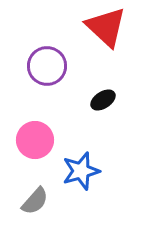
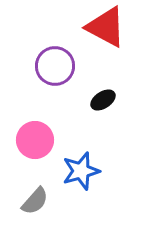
red triangle: rotated 15 degrees counterclockwise
purple circle: moved 8 px right
